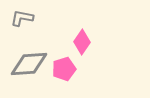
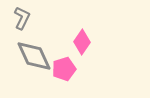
gray L-shape: rotated 105 degrees clockwise
gray diamond: moved 5 px right, 8 px up; rotated 69 degrees clockwise
